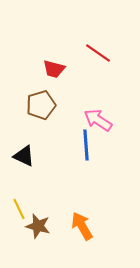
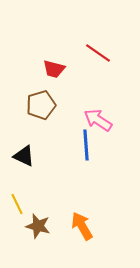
yellow line: moved 2 px left, 5 px up
